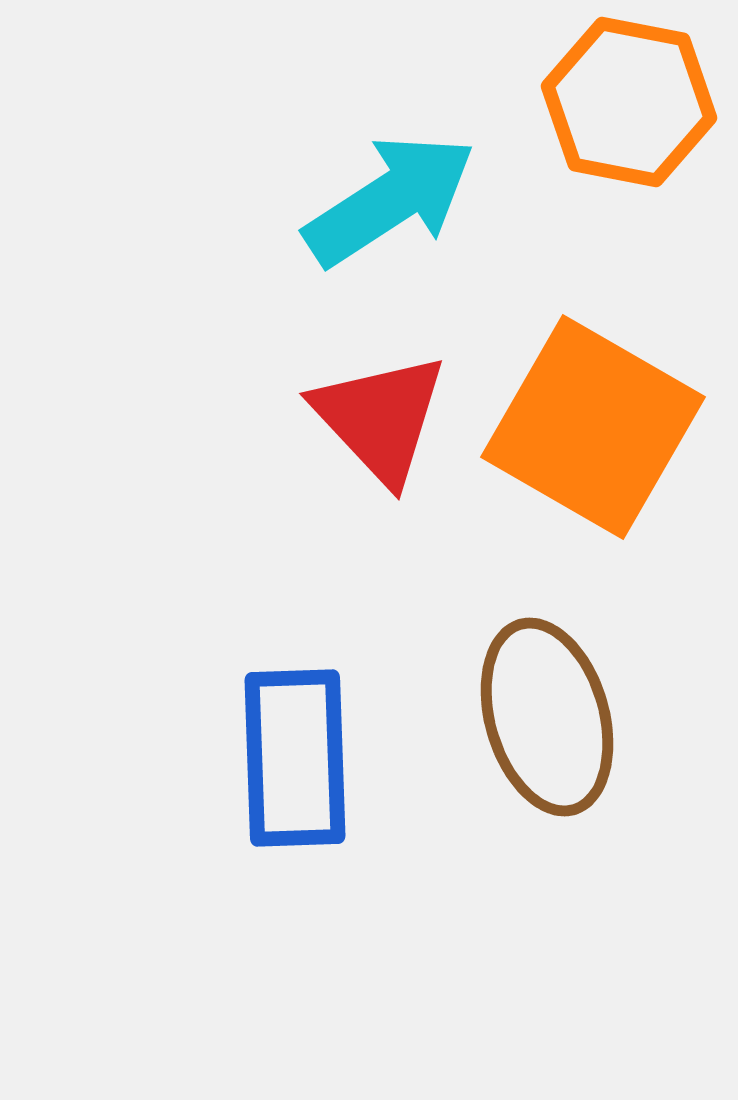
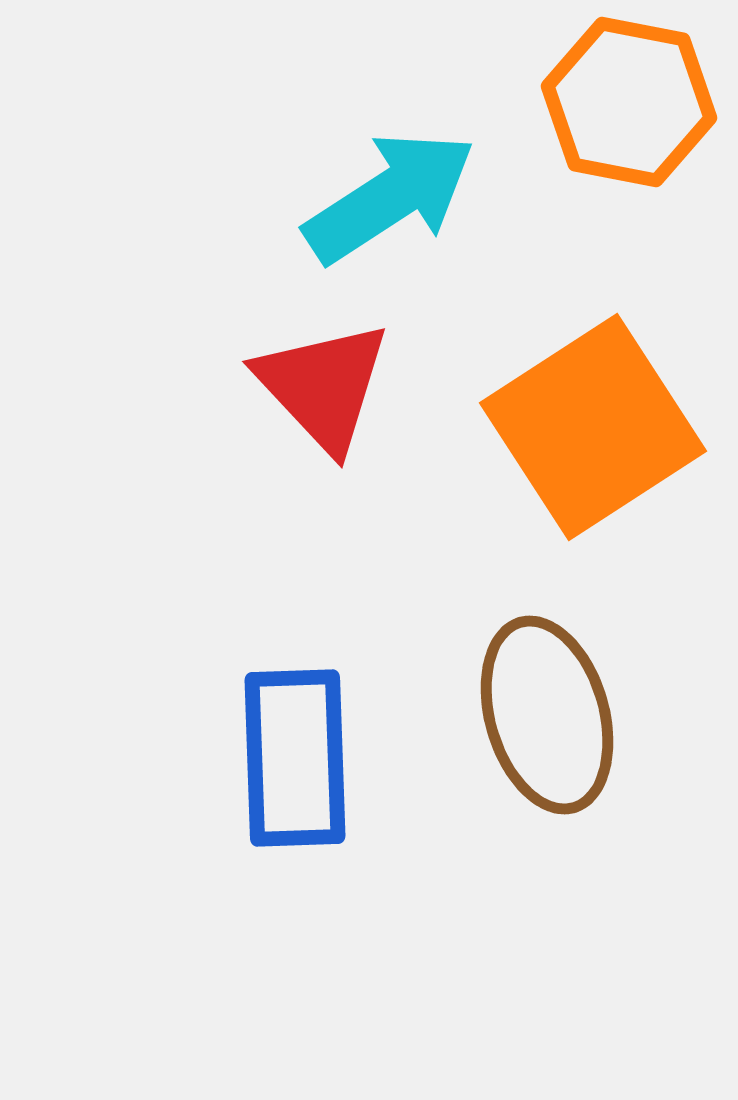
cyan arrow: moved 3 px up
red triangle: moved 57 px left, 32 px up
orange square: rotated 27 degrees clockwise
brown ellipse: moved 2 px up
